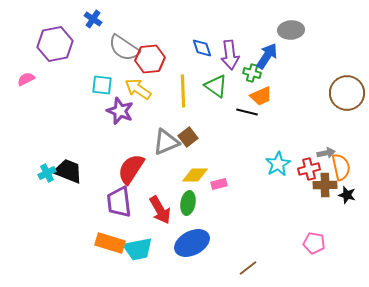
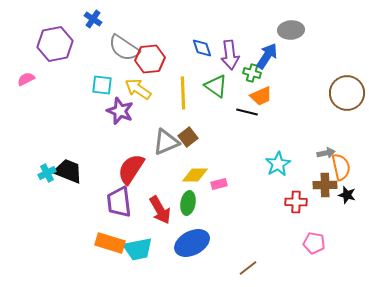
yellow line: moved 2 px down
red cross: moved 13 px left, 33 px down; rotated 15 degrees clockwise
